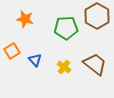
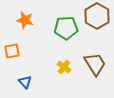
orange star: moved 1 px down
orange square: rotated 21 degrees clockwise
blue triangle: moved 10 px left, 22 px down
brown trapezoid: rotated 20 degrees clockwise
